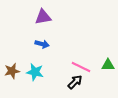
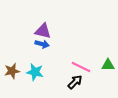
purple triangle: moved 14 px down; rotated 24 degrees clockwise
